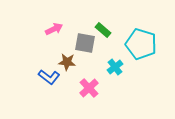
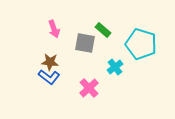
pink arrow: rotated 96 degrees clockwise
brown star: moved 17 px left
